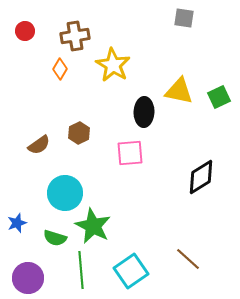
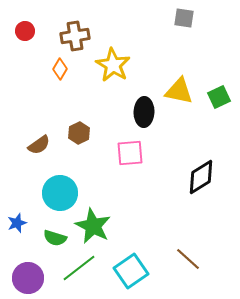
cyan circle: moved 5 px left
green line: moved 2 px left, 2 px up; rotated 57 degrees clockwise
